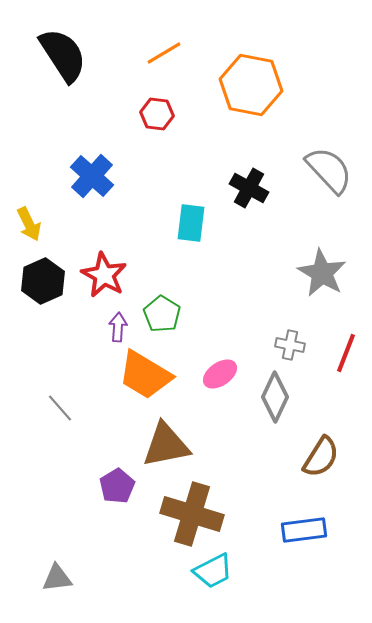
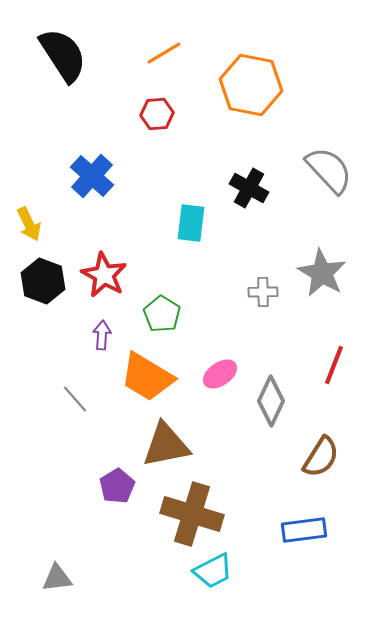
red hexagon: rotated 12 degrees counterclockwise
black hexagon: rotated 15 degrees counterclockwise
purple arrow: moved 16 px left, 8 px down
gray cross: moved 27 px left, 53 px up; rotated 12 degrees counterclockwise
red line: moved 12 px left, 12 px down
orange trapezoid: moved 2 px right, 2 px down
gray diamond: moved 4 px left, 4 px down
gray line: moved 15 px right, 9 px up
